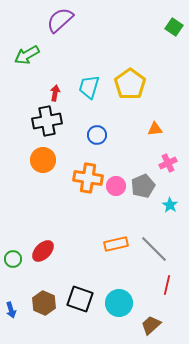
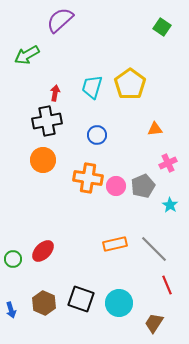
green square: moved 12 px left
cyan trapezoid: moved 3 px right
orange rectangle: moved 1 px left
red line: rotated 36 degrees counterclockwise
black square: moved 1 px right
brown trapezoid: moved 3 px right, 2 px up; rotated 15 degrees counterclockwise
